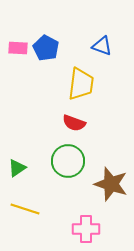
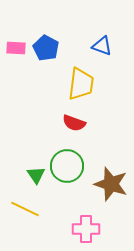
pink rectangle: moved 2 px left
green circle: moved 1 px left, 5 px down
green triangle: moved 19 px right, 7 px down; rotated 30 degrees counterclockwise
yellow line: rotated 8 degrees clockwise
